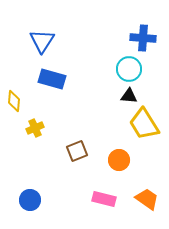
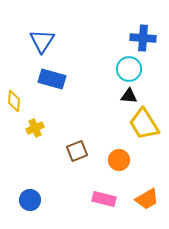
orange trapezoid: rotated 115 degrees clockwise
